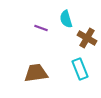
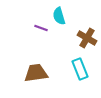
cyan semicircle: moved 7 px left, 3 px up
